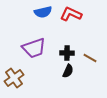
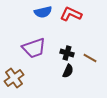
black cross: rotated 16 degrees clockwise
